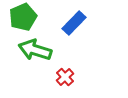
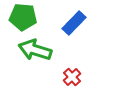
green pentagon: rotated 28 degrees clockwise
red cross: moved 7 px right
